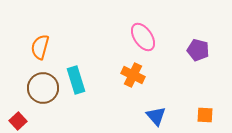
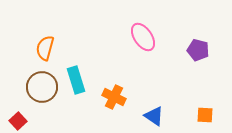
orange semicircle: moved 5 px right, 1 px down
orange cross: moved 19 px left, 22 px down
brown circle: moved 1 px left, 1 px up
blue triangle: moved 2 px left; rotated 15 degrees counterclockwise
